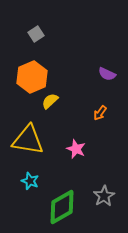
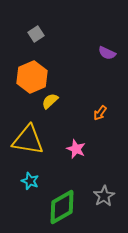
purple semicircle: moved 21 px up
